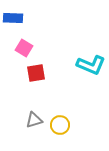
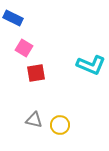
blue rectangle: rotated 24 degrees clockwise
gray triangle: rotated 30 degrees clockwise
